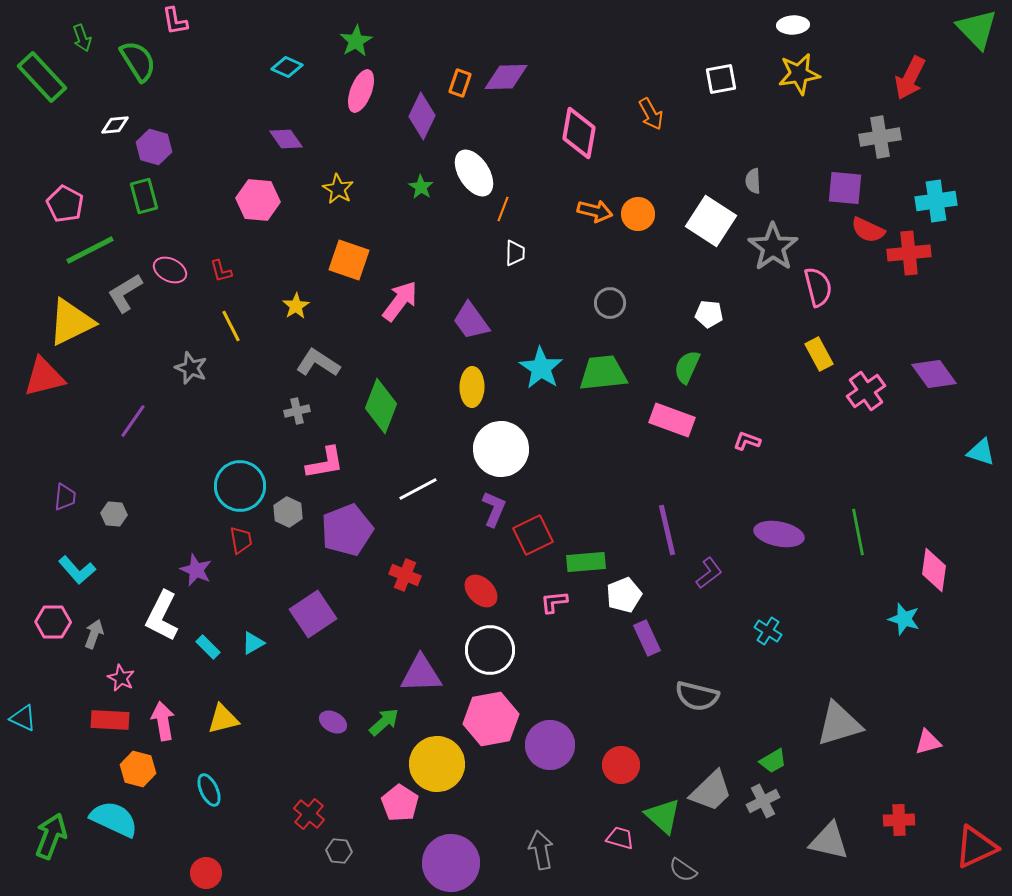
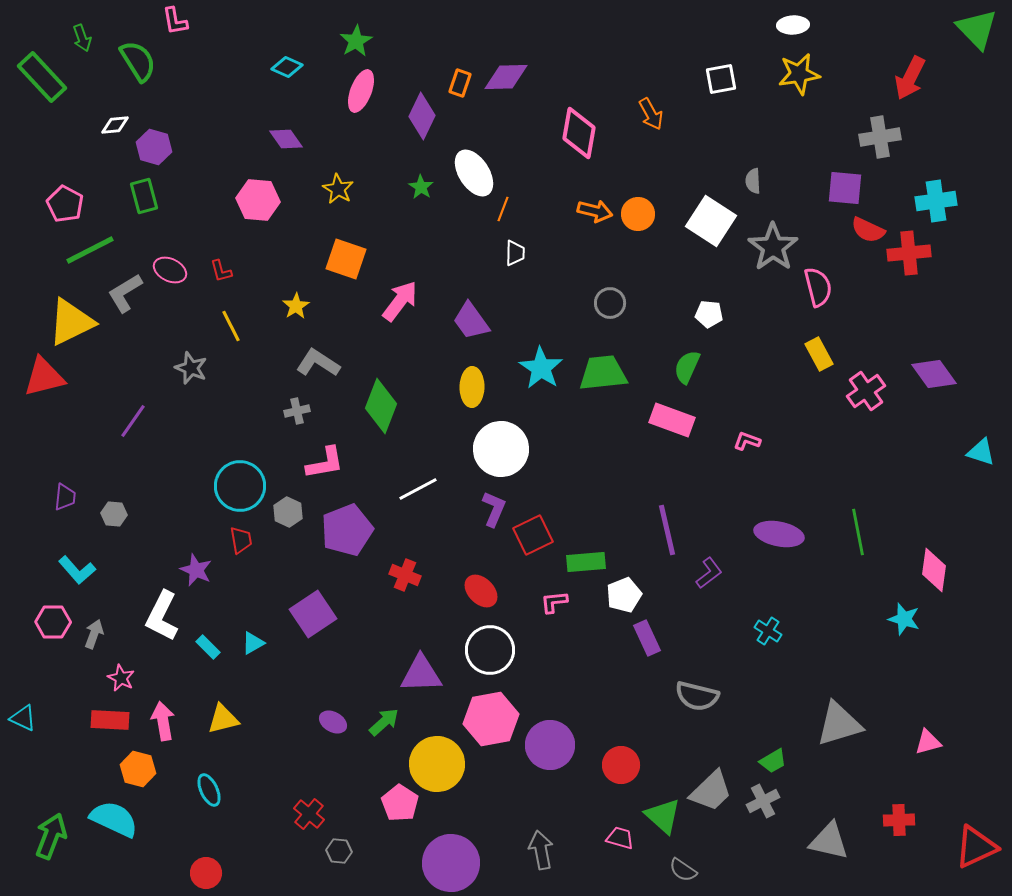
orange square at (349, 260): moved 3 px left, 1 px up
